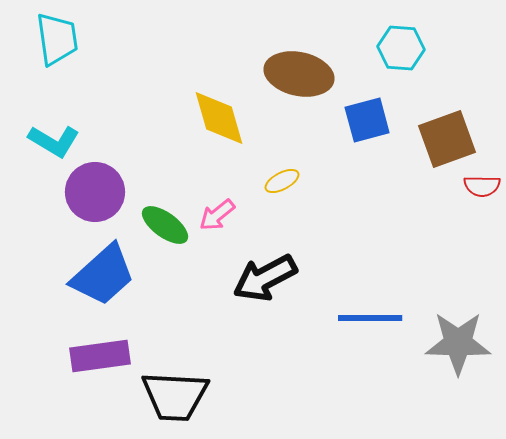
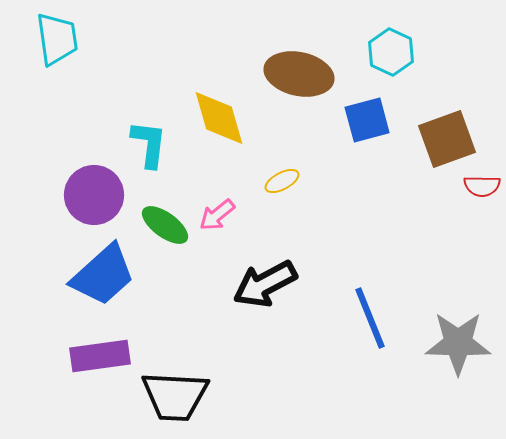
cyan hexagon: moved 10 px left, 4 px down; rotated 21 degrees clockwise
cyan L-shape: moved 95 px right, 3 px down; rotated 114 degrees counterclockwise
purple circle: moved 1 px left, 3 px down
black arrow: moved 6 px down
blue line: rotated 68 degrees clockwise
